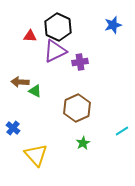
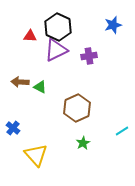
purple triangle: moved 1 px right, 1 px up
purple cross: moved 9 px right, 6 px up
green triangle: moved 5 px right, 4 px up
